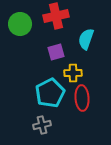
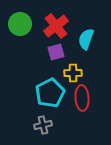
red cross: moved 10 px down; rotated 25 degrees counterclockwise
gray cross: moved 1 px right
